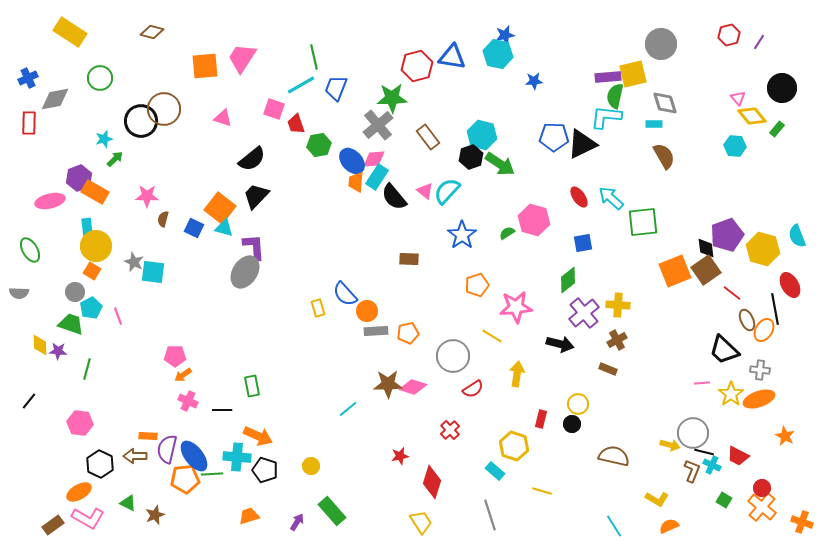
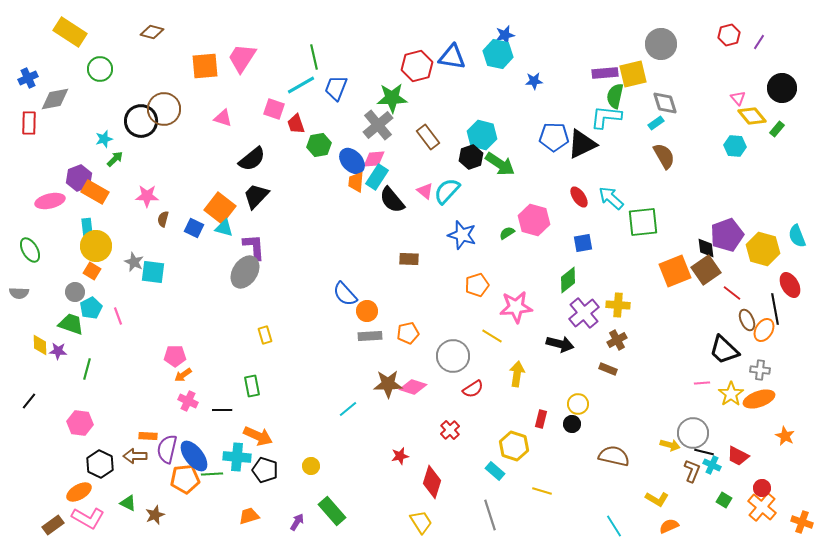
purple rectangle at (608, 77): moved 3 px left, 4 px up
green circle at (100, 78): moved 9 px up
cyan rectangle at (654, 124): moved 2 px right, 1 px up; rotated 35 degrees counterclockwise
black semicircle at (394, 197): moved 2 px left, 3 px down
blue star at (462, 235): rotated 20 degrees counterclockwise
yellow rectangle at (318, 308): moved 53 px left, 27 px down
gray rectangle at (376, 331): moved 6 px left, 5 px down
